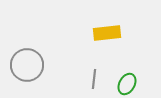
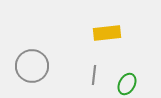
gray circle: moved 5 px right, 1 px down
gray line: moved 4 px up
